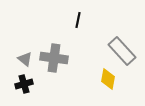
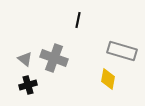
gray rectangle: rotated 32 degrees counterclockwise
gray cross: rotated 12 degrees clockwise
black cross: moved 4 px right, 1 px down
